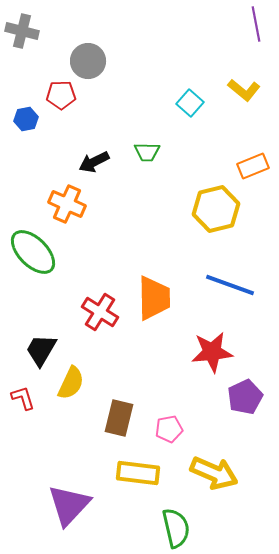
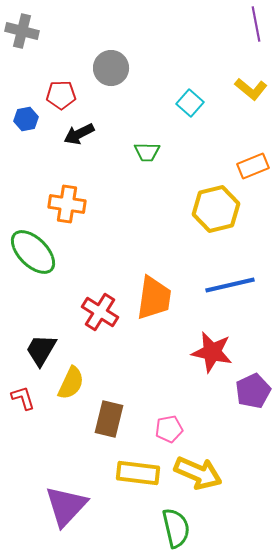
gray circle: moved 23 px right, 7 px down
yellow L-shape: moved 7 px right, 1 px up
black arrow: moved 15 px left, 28 px up
orange cross: rotated 15 degrees counterclockwise
blue line: rotated 33 degrees counterclockwise
orange trapezoid: rotated 9 degrees clockwise
red star: rotated 18 degrees clockwise
purple pentagon: moved 8 px right, 6 px up
brown rectangle: moved 10 px left, 1 px down
yellow arrow: moved 16 px left
purple triangle: moved 3 px left, 1 px down
